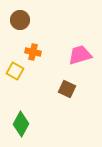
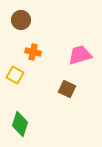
brown circle: moved 1 px right
yellow square: moved 4 px down
green diamond: moved 1 px left; rotated 10 degrees counterclockwise
